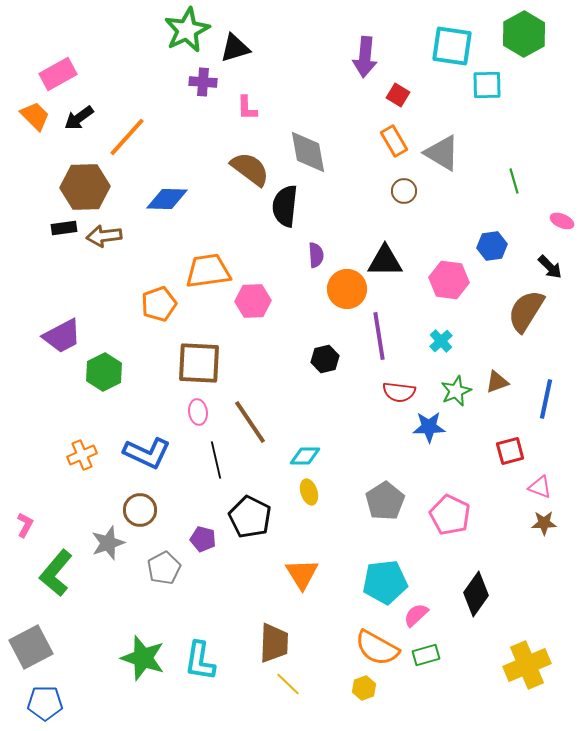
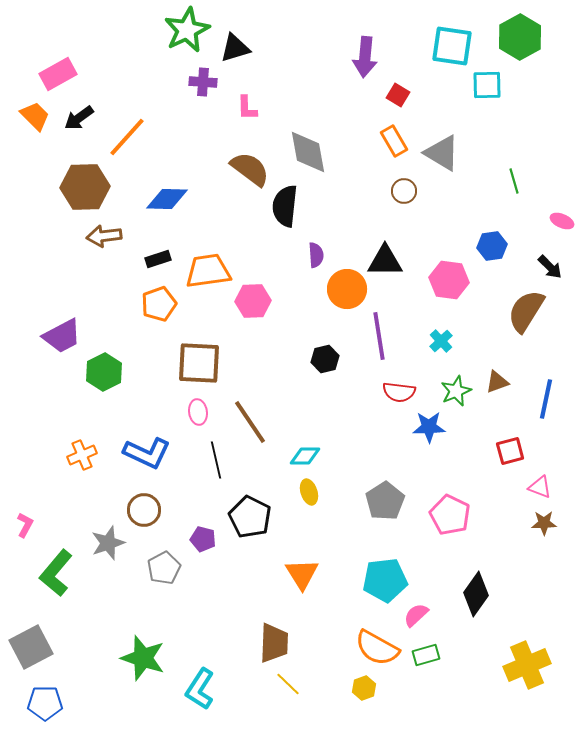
green hexagon at (524, 34): moved 4 px left, 3 px down
black rectangle at (64, 228): moved 94 px right, 31 px down; rotated 10 degrees counterclockwise
brown circle at (140, 510): moved 4 px right
cyan pentagon at (385, 582): moved 2 px up
cyan L-shape at (200, 661): moved 28 px down; rotated 24 degrees clockwise
